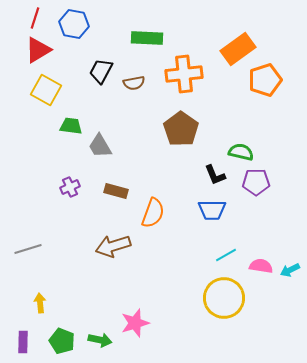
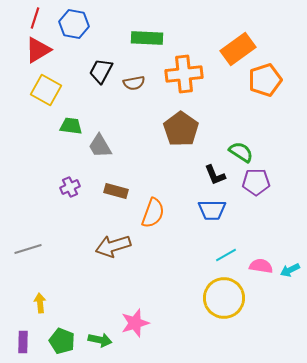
green semicircle: rotated 20 degrees clockwise
